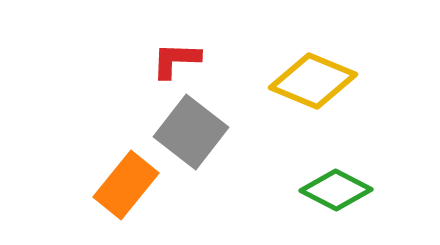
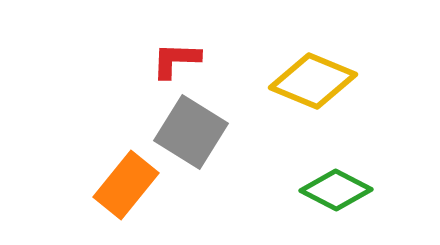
gray square: rotated 6 degrees counterclockwise
